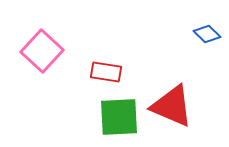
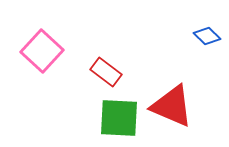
blue diamond: moved 2 px down
red rectangle: rotated 28 degrees clockwise
green square: moved 1 px down; rotated 6 degrees clockwise
